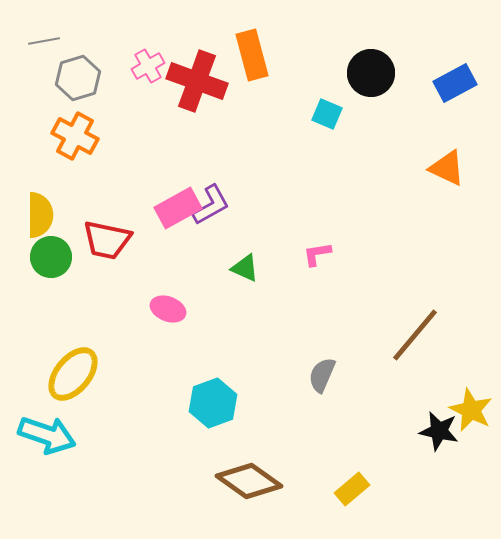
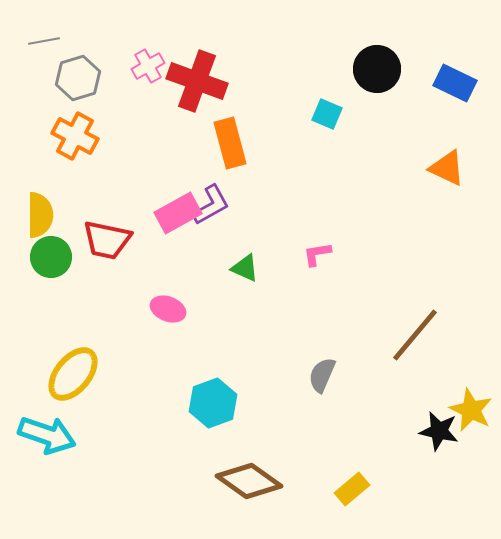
orange rectangle: moved 22 px left, 88 px down
black circle: moved 6 px right, 4 px up
blue rectangle: rotated 54 degrees clockwise
pink rectangle: moved 5 px down
